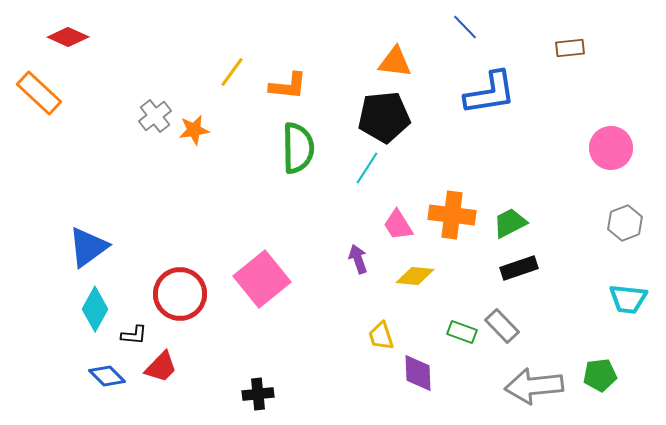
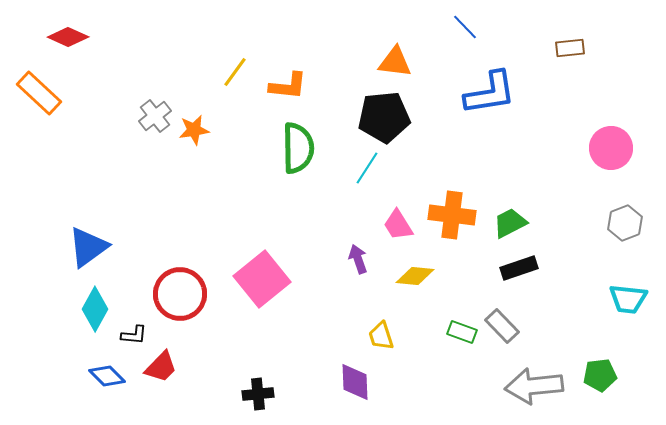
yellow line: moved 3 px right
purple diamond: moved 63 px left, 9 px down
